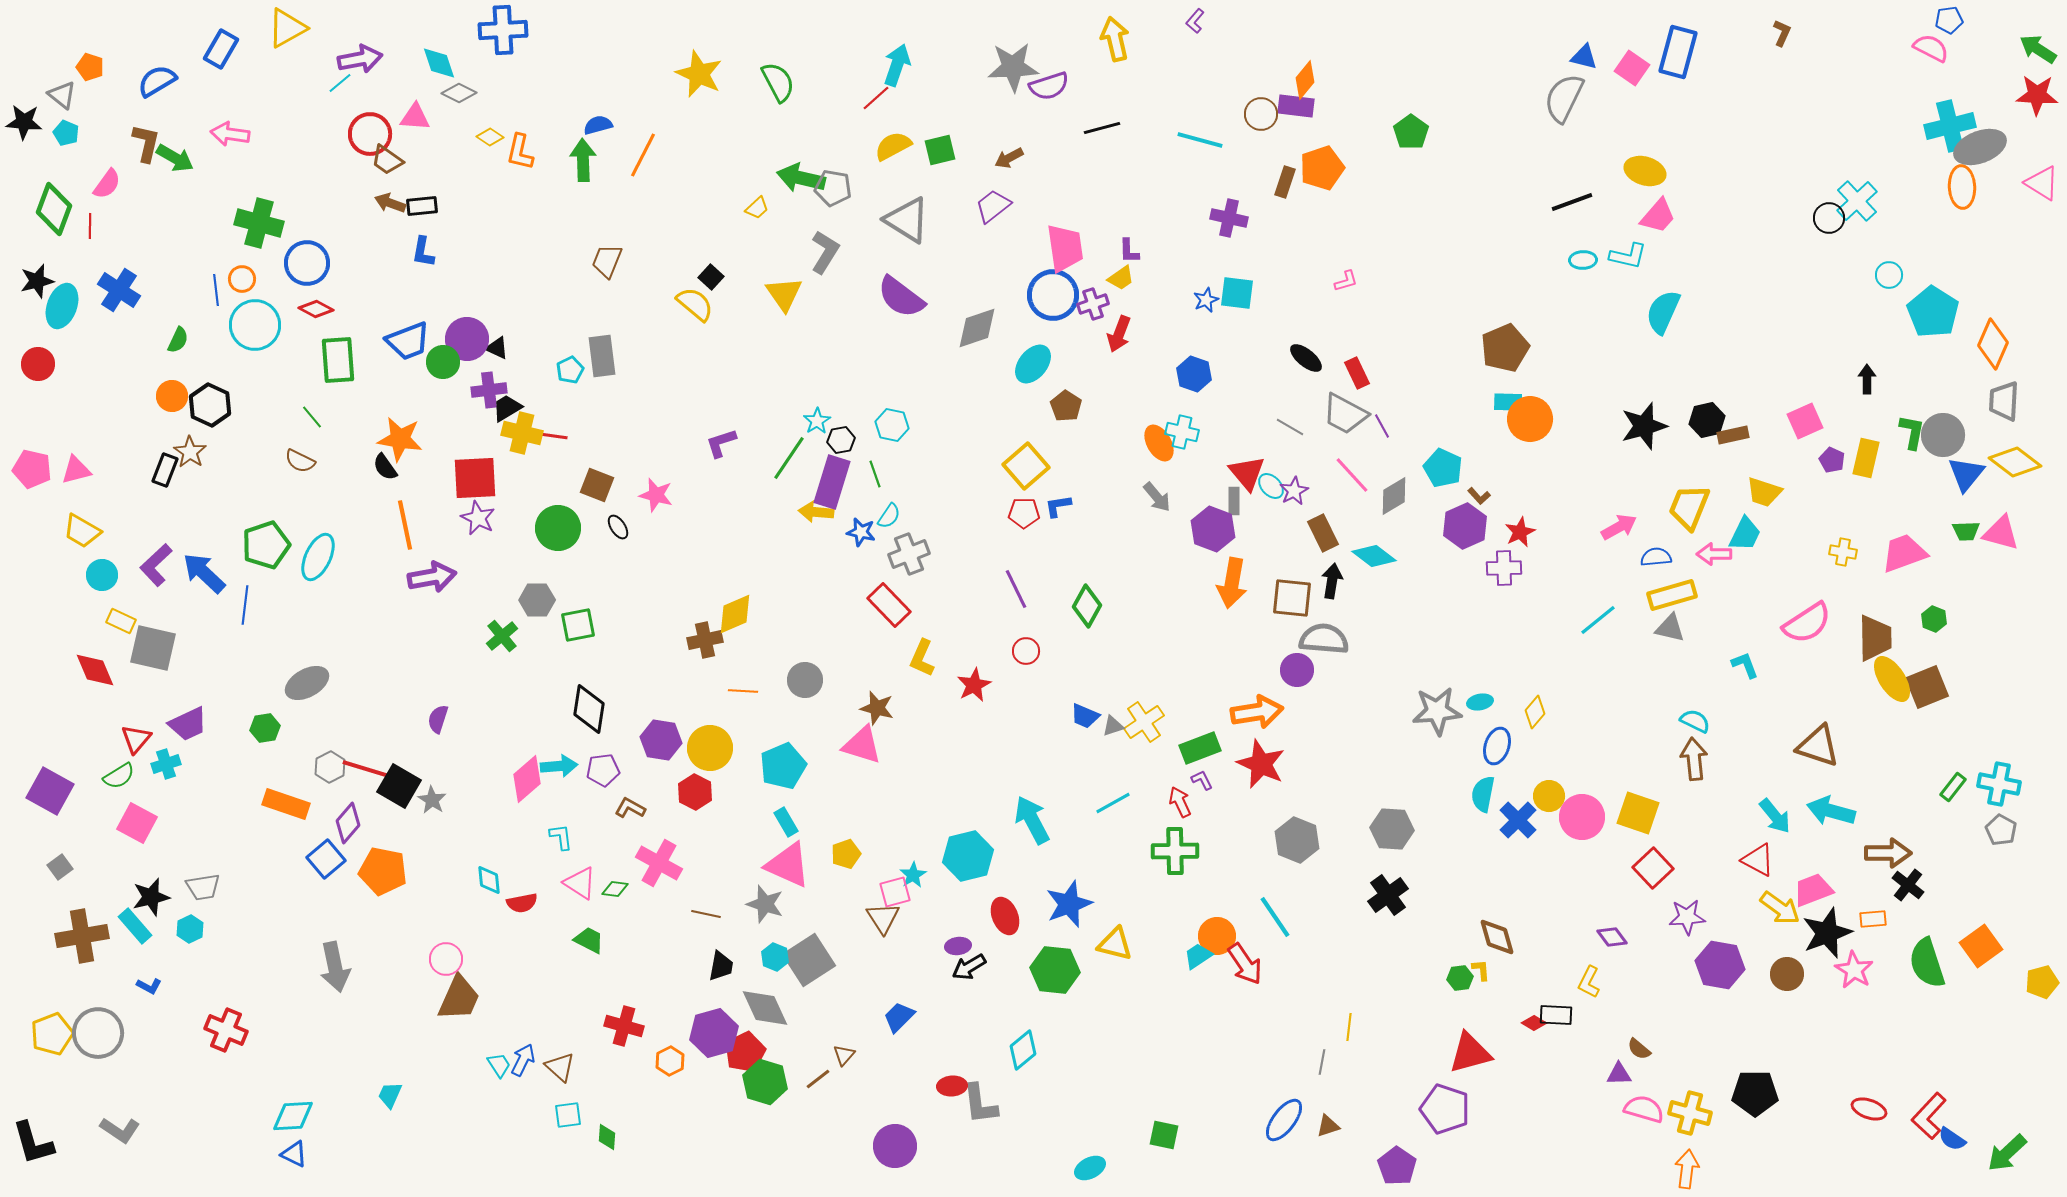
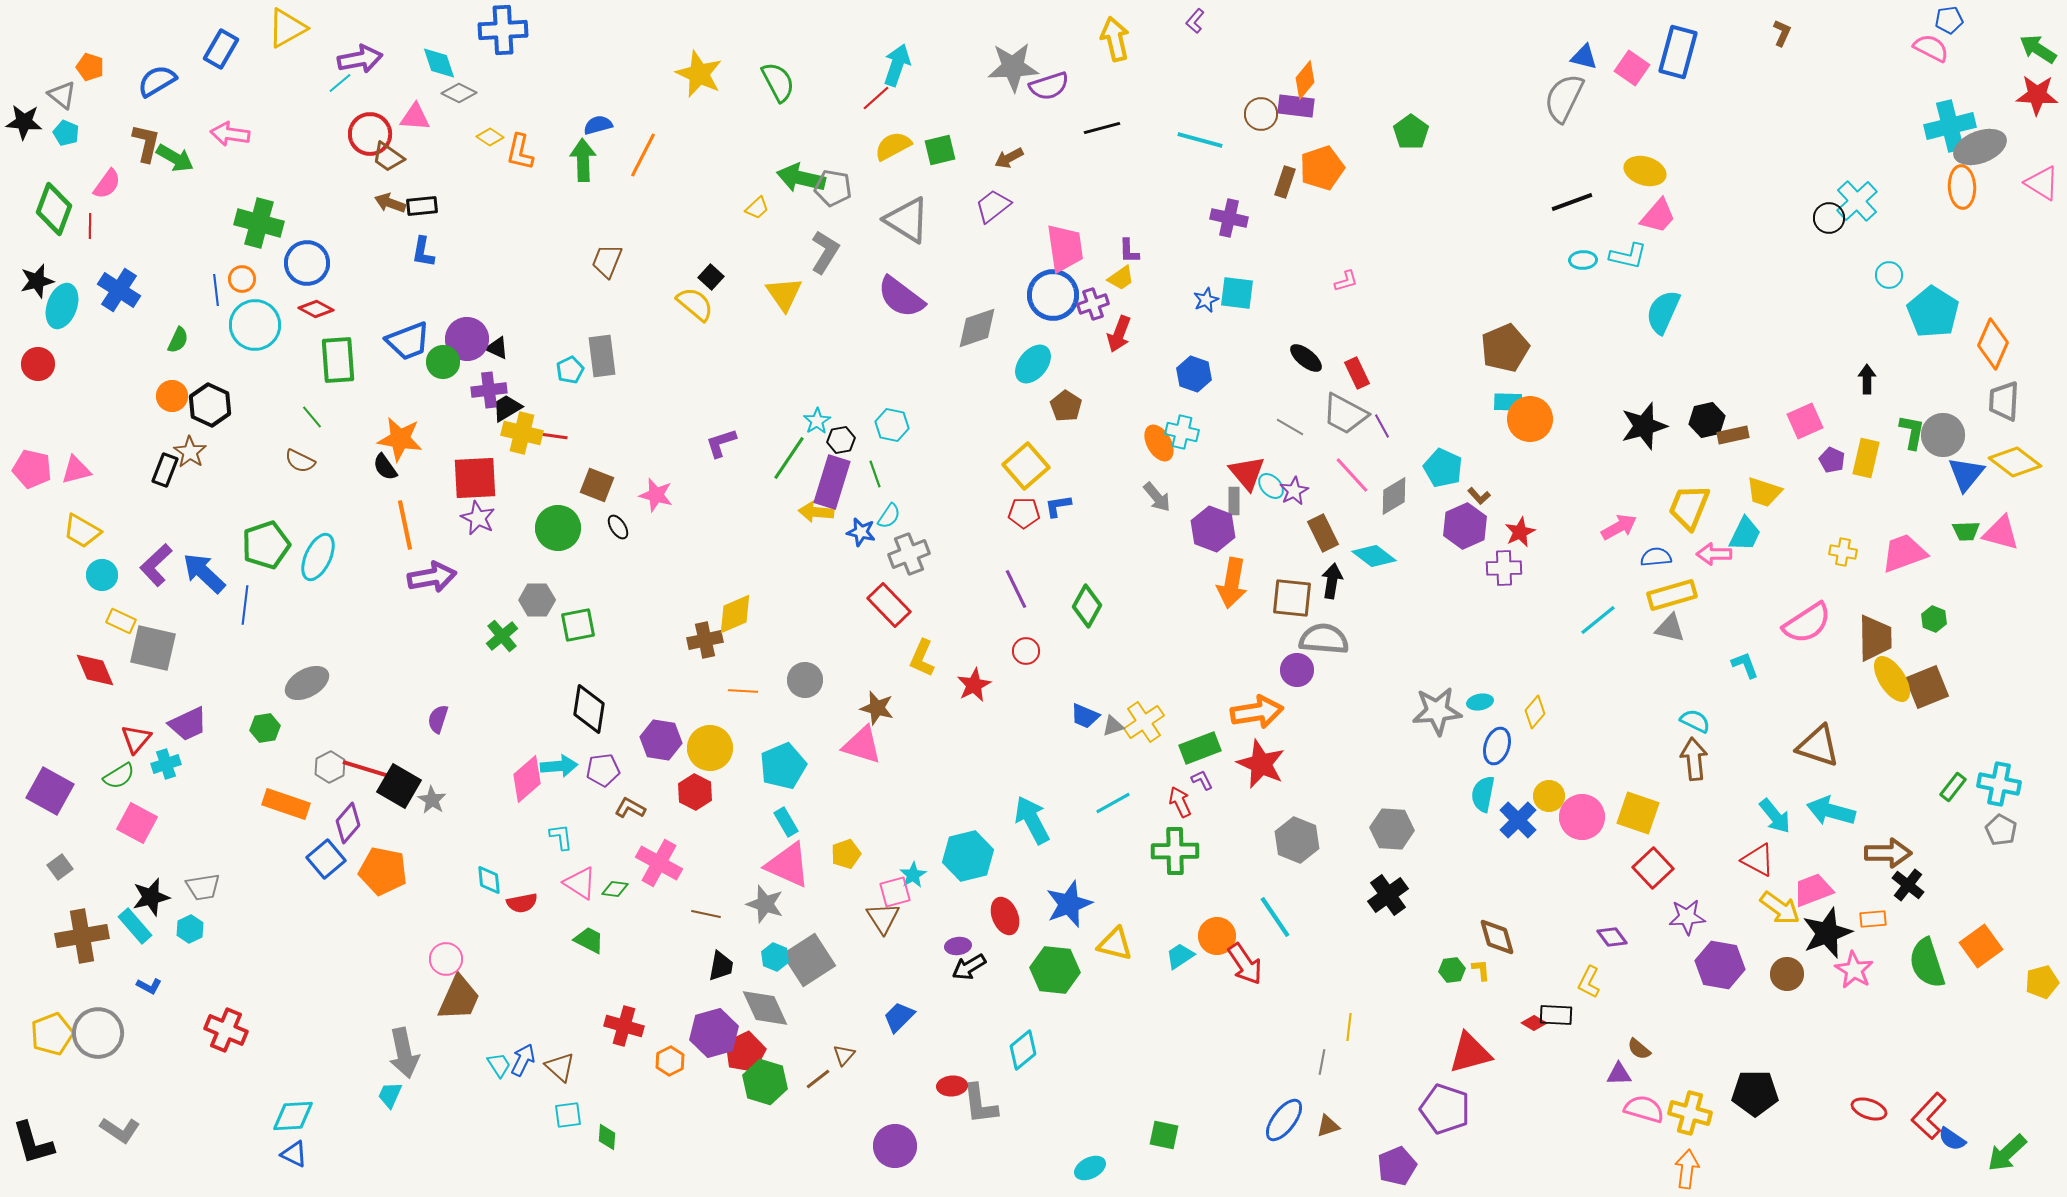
brown trapezoid at (387, 160): moved 1 px right, 3 px up
cyan trapezoid at (1198, 956): moved 18 px left
gray arrow at (335, 967): moved 69 px right, 86 px down
green hexagon at (1460, 978): moved 8 px left, 8 px up
purple pentagon at (1397, 1166): rotated 15 degrees clockwise
